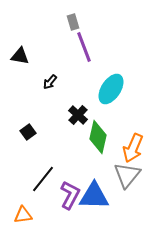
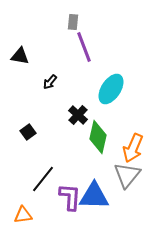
gray rectangle: rotated 21 degrees clockwise
purple L-shape: moved 2 px down; rotated 24 degrees counterclockwise
